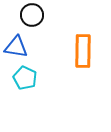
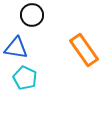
blue triangle: moved 1 px down
orange rectangle: moved 1 px right, 1 px up; rotated 36 degrees counterclockwise
